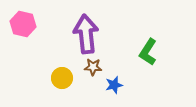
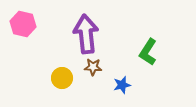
blue star: moved 8 px right
